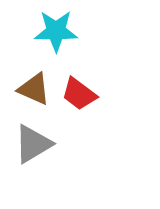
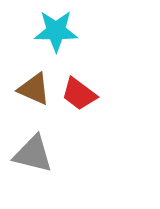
gray triangle: moved 10 px down; rotated 45 degrees clockwise
